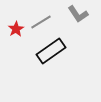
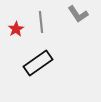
gray line: rotated 65 degrees counterclockwise
black rectangle: moved 13 px left, 12 px down
